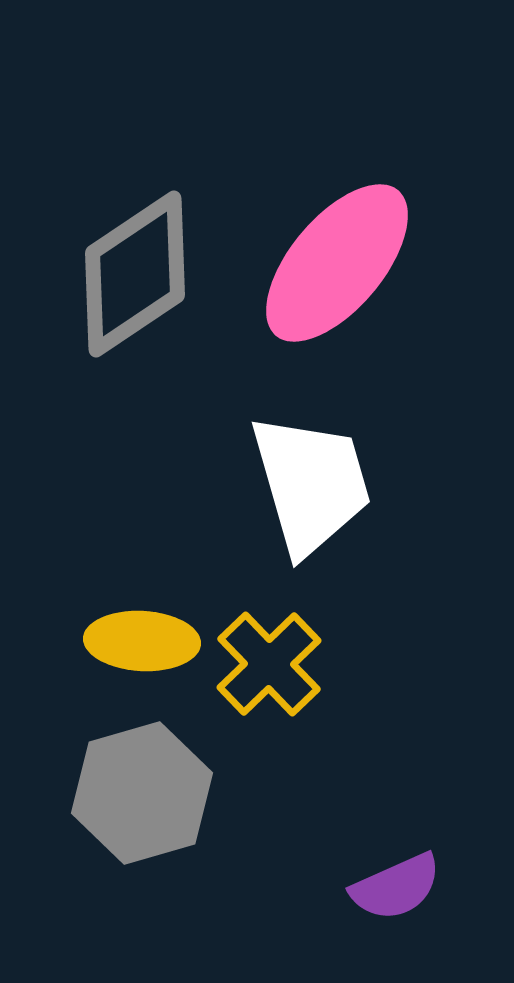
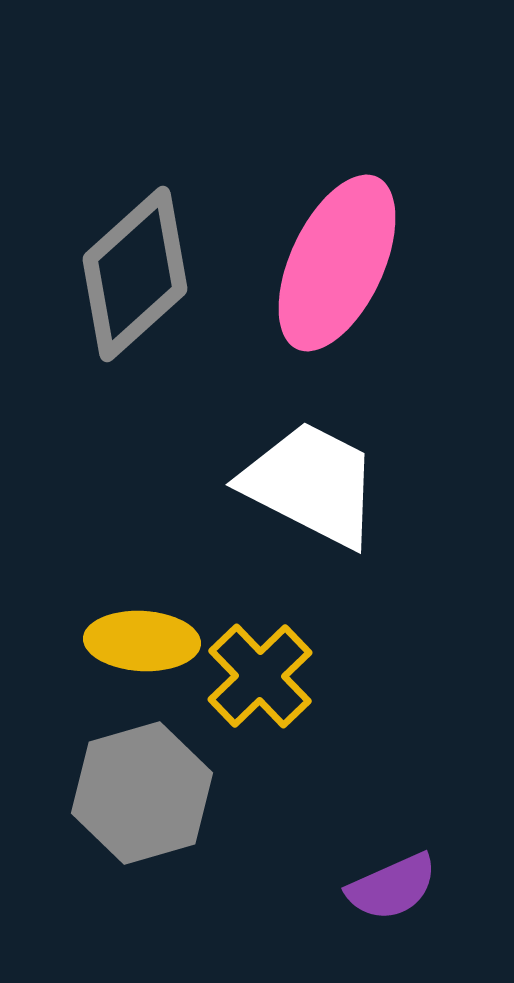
pink ellipse: rotated 15 degrees counterclockwise
gray diamond: rotated 8 degrees counterclockwise
white trapezoid: rotated 47 degrees counterclockwise
yellow cross: moved 9 px left, 12 px down
purple semicircle: moved 4 px left
